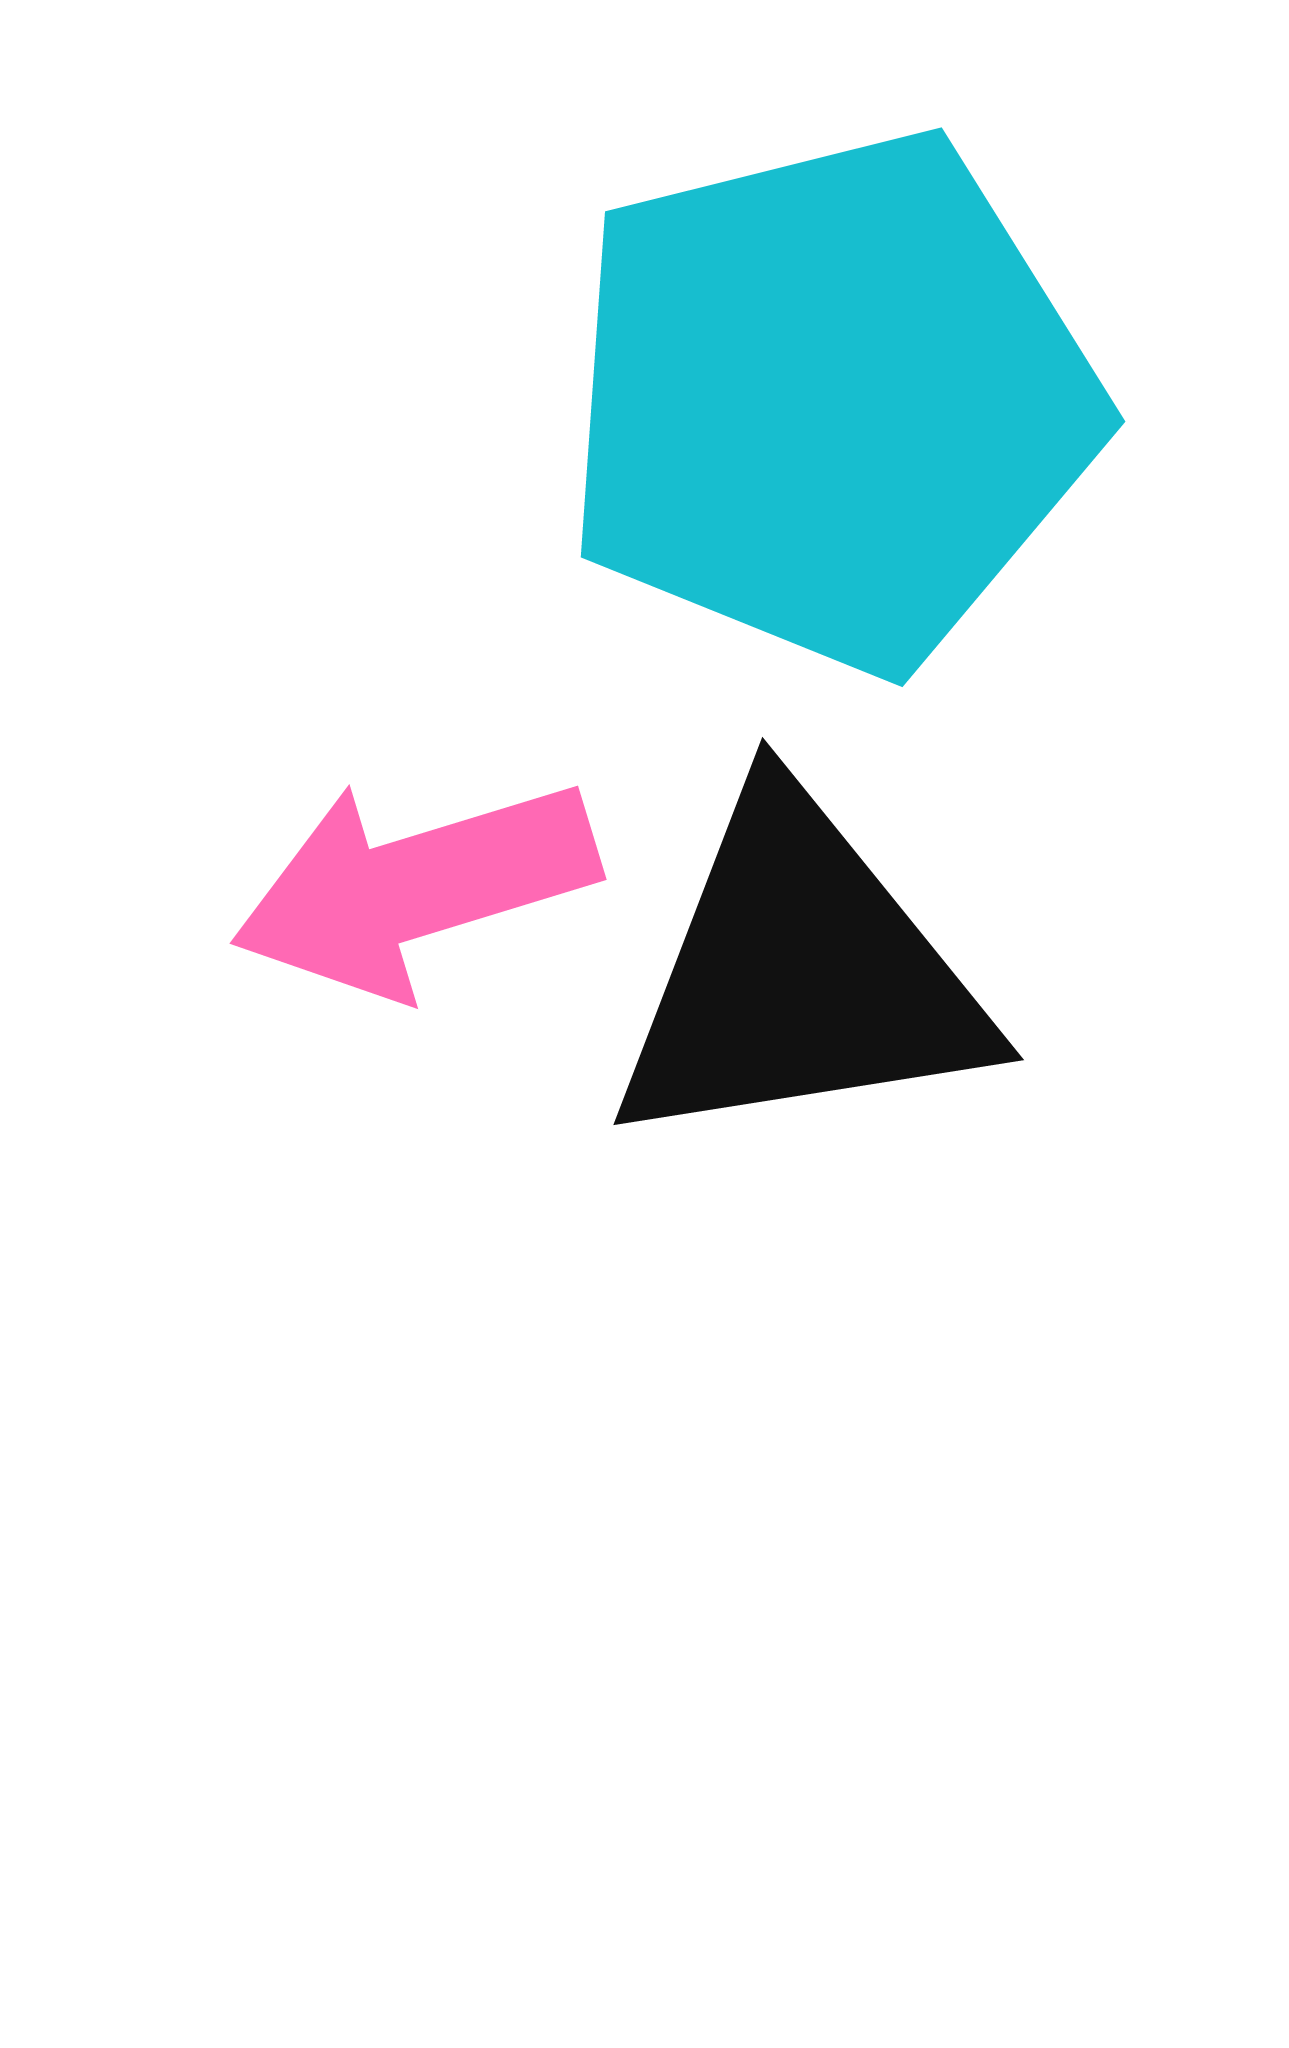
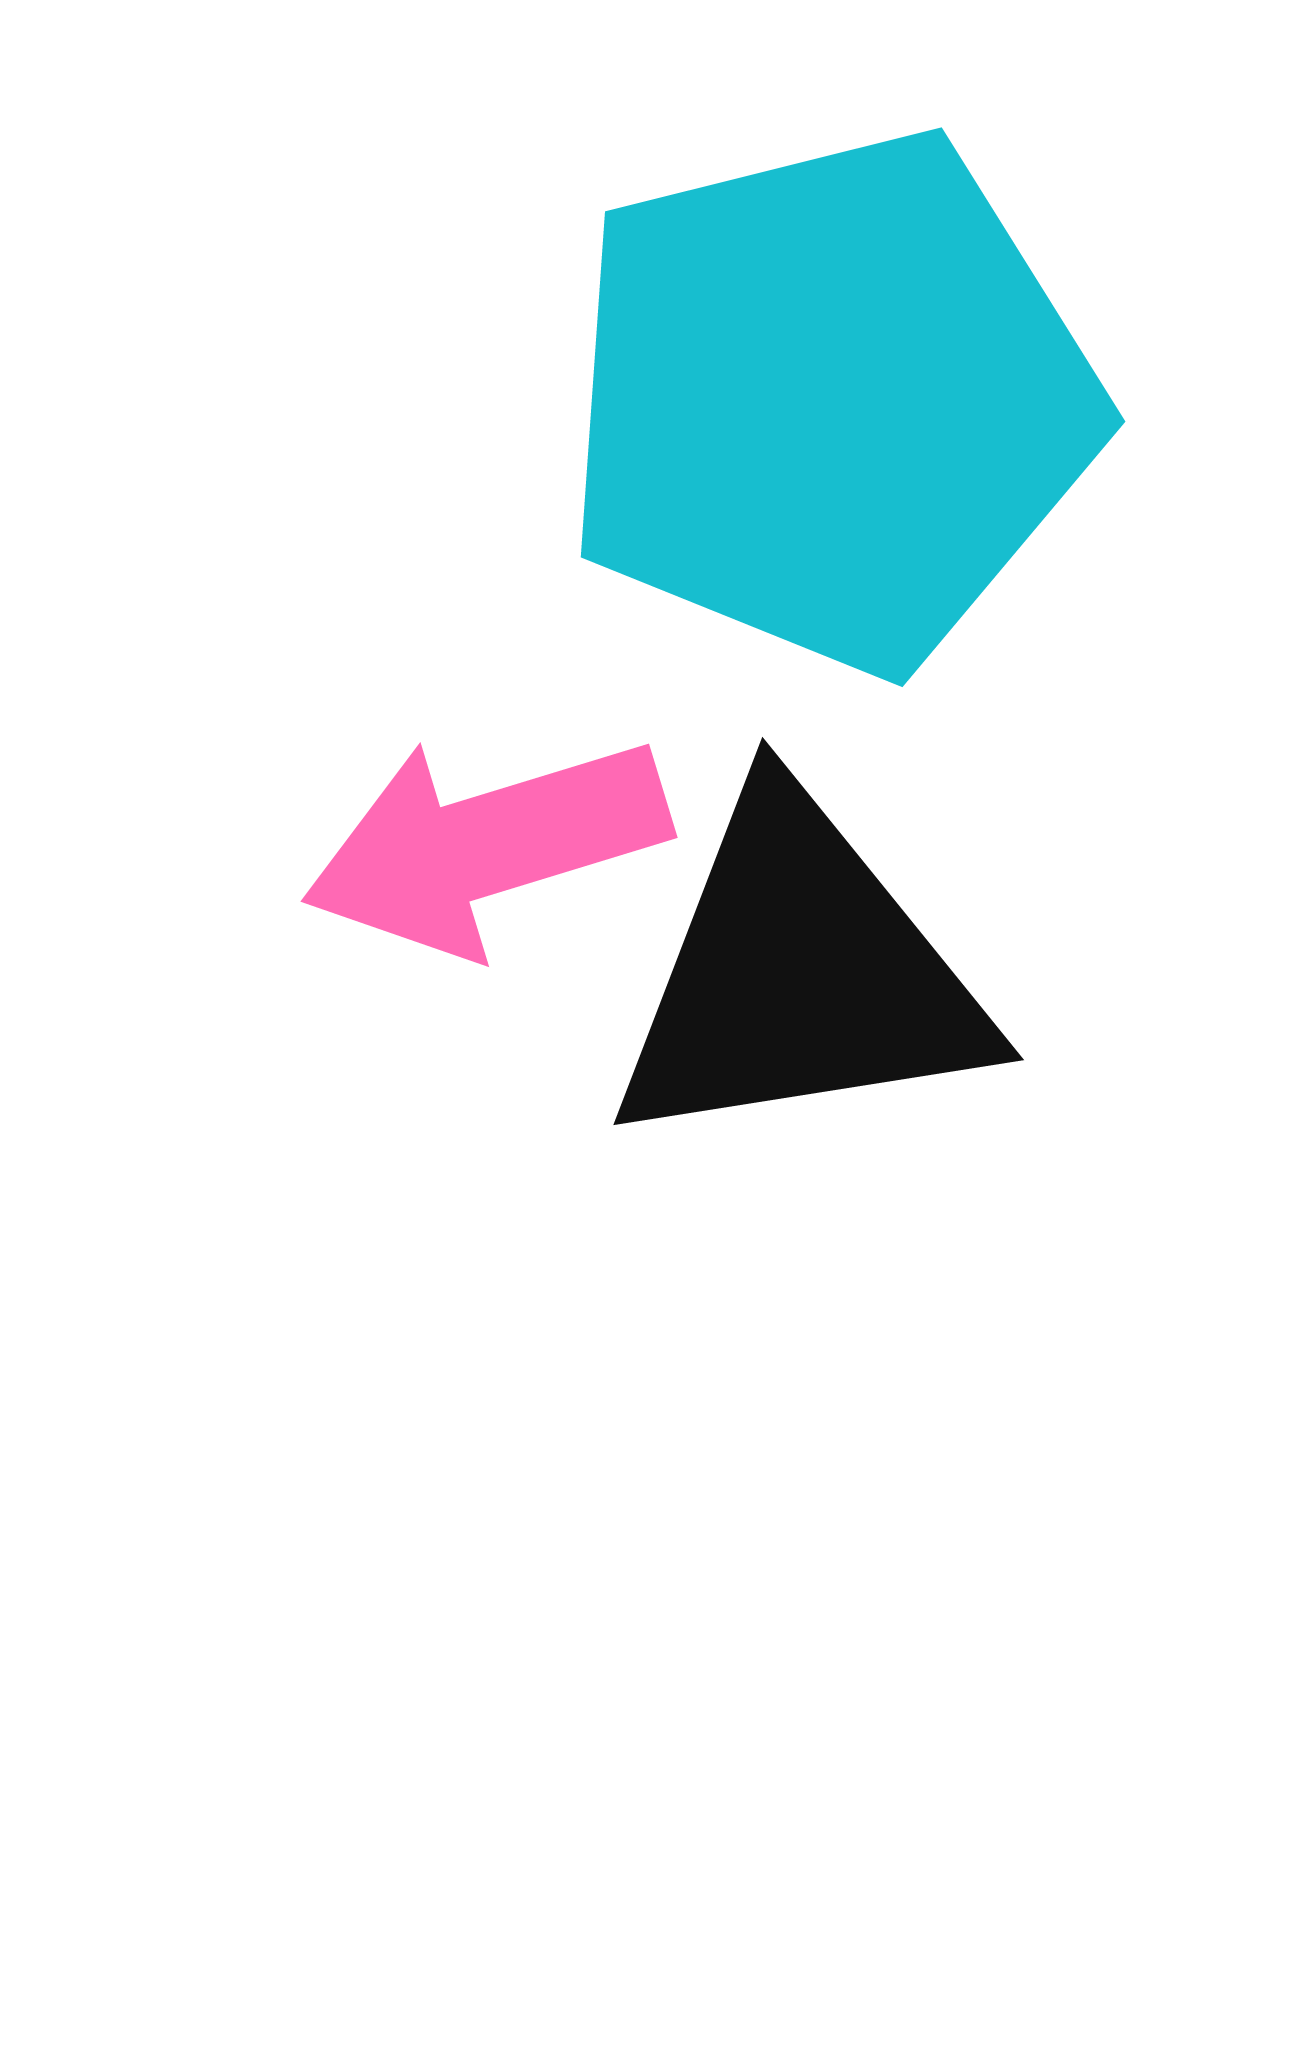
pink arrow: moved 71 px right, 42 px up
